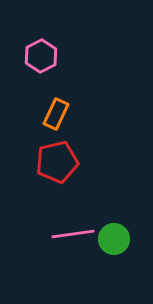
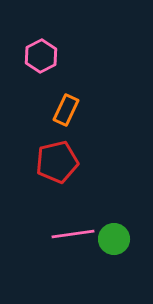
orange rectangle: moved 10 px right, 4 px up
